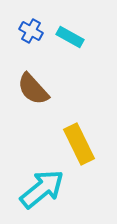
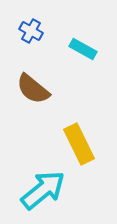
cyan rectangle: moved 13 px right, 12 px down
brown semicircle: rotated 9 degrees counterclockwise
cyan arrow: moved 1 px right, 1 px down
